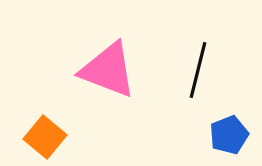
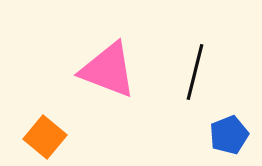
black line: moved 3 px left, 2 px down
